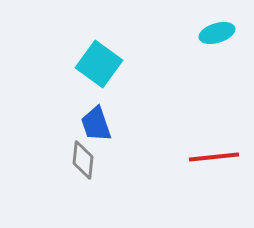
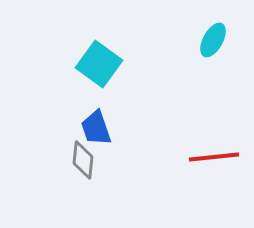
cyan ellipse: moved 4 px left, 7 px down; rotated 44 degrees counterclockwise
blue trapezoid: moved 4 px down
